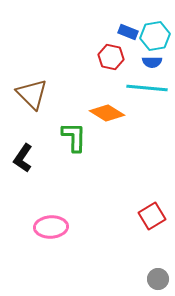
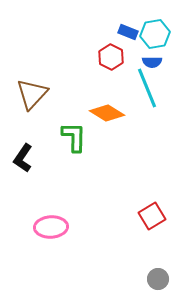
cyan hexagon: moved 2 px up
red hexagon: rotated 15 degrees clockwise
cyan line: rotated 63 degrees clockwise
brown triangle: rotated 28 degrees clockwise
